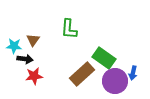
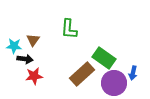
purple circle: moved 1 px left, 2 px down
